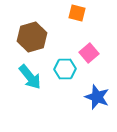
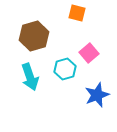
brown hexagon: moved 2 px right, 1 px up
cyan hexagon: rotated 15 degrees counterclockwise
cyan arrow: rotated 20 degrees clockwise
blue star: moved 2 px up; rotated 30 degrees clockwise
